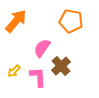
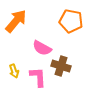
pink semicircle: rotated 96 degrees counterclockwise
brown cross: rotated 30 degrees counterclockwise
yellow arrow: rotated 64 degrees counterclockwise
